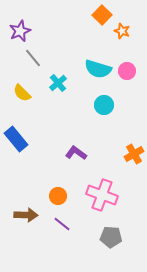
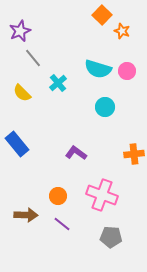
cyan circle: moved 1 px right, 2 px down
blue rectangle: moved 1 px right, 5 px down
orange cross: rotated 24 degrees clockwise
